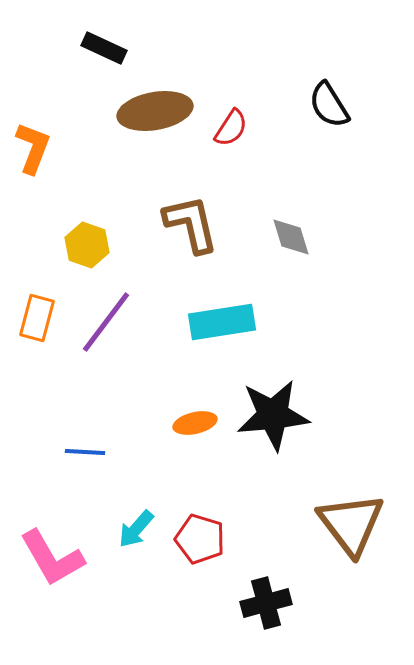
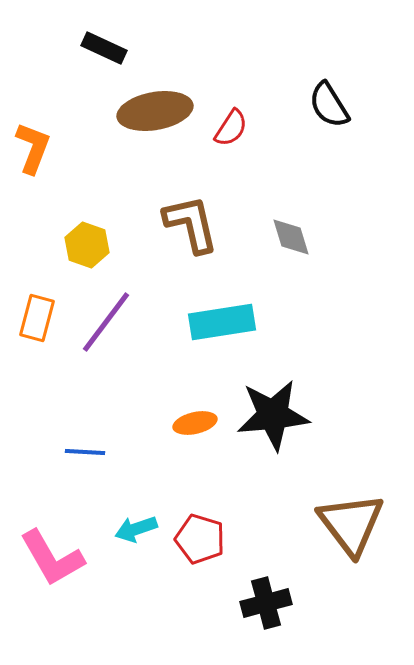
cyan arrow: rotated 30 degrees clockwise
